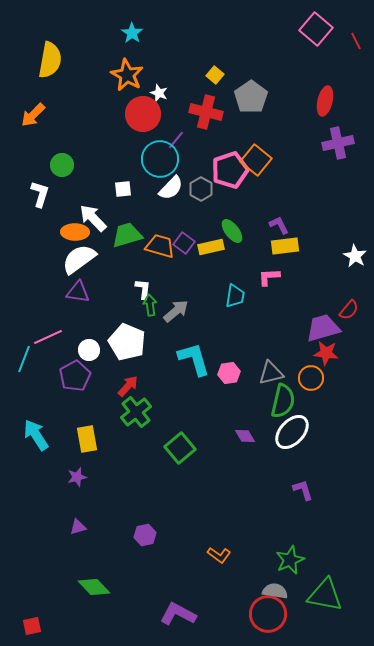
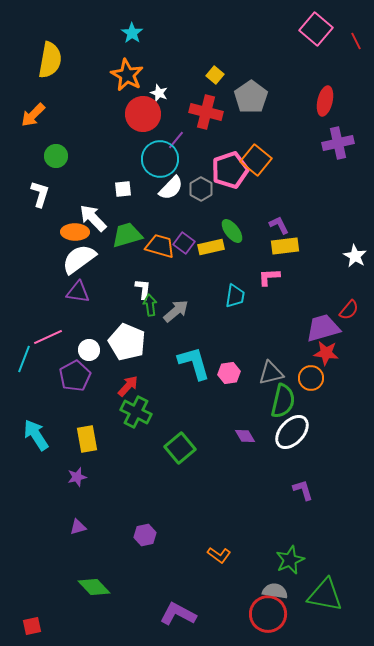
green circle at (62, 165): moved 6 px left, 9 px up
cyan L-shape at (194, 359): moved 4 px down
green cross at (136, 412): rotated 24 degrees counterclockwise
